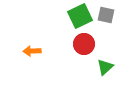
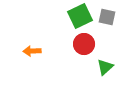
gray square: moved 1 px right, 2 px down
